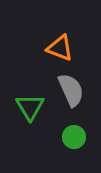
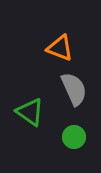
gray semicircle: moved 3 px right, 1 px up
green triangle: moved 5 px down; rotated 24 degrees counterclockwise
